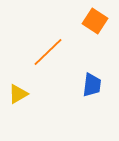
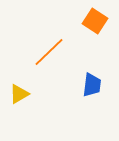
orange line: moved 1 px right
yellow triangle: moved 1 px right
